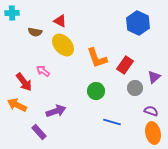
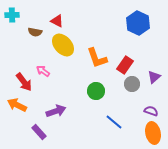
cyan cross: moved 2 px down
red triangle: moved 3 px left
gray circle: moved 3 px left, 4 px up
blue line: moved 2 px right; rotated 24 degrees clockwise
